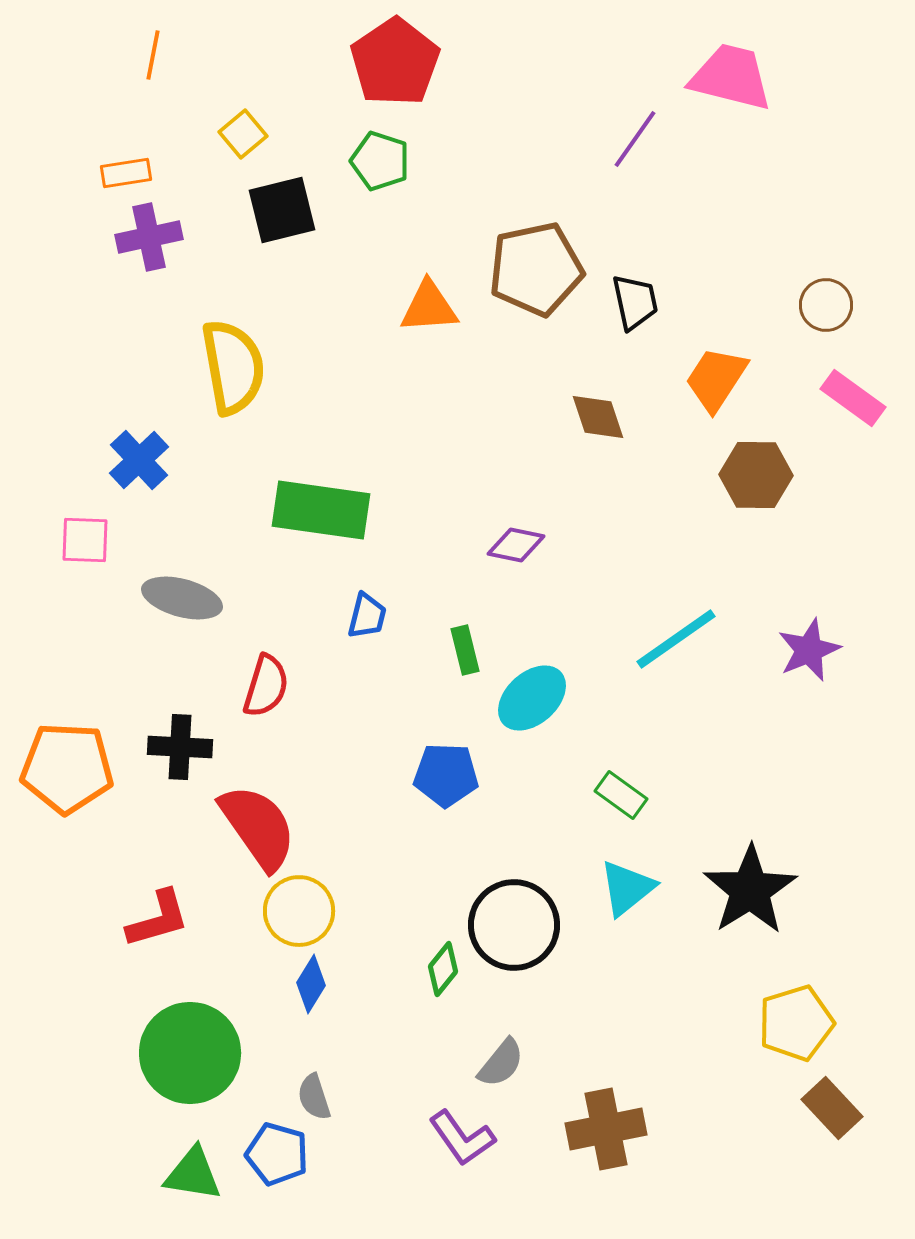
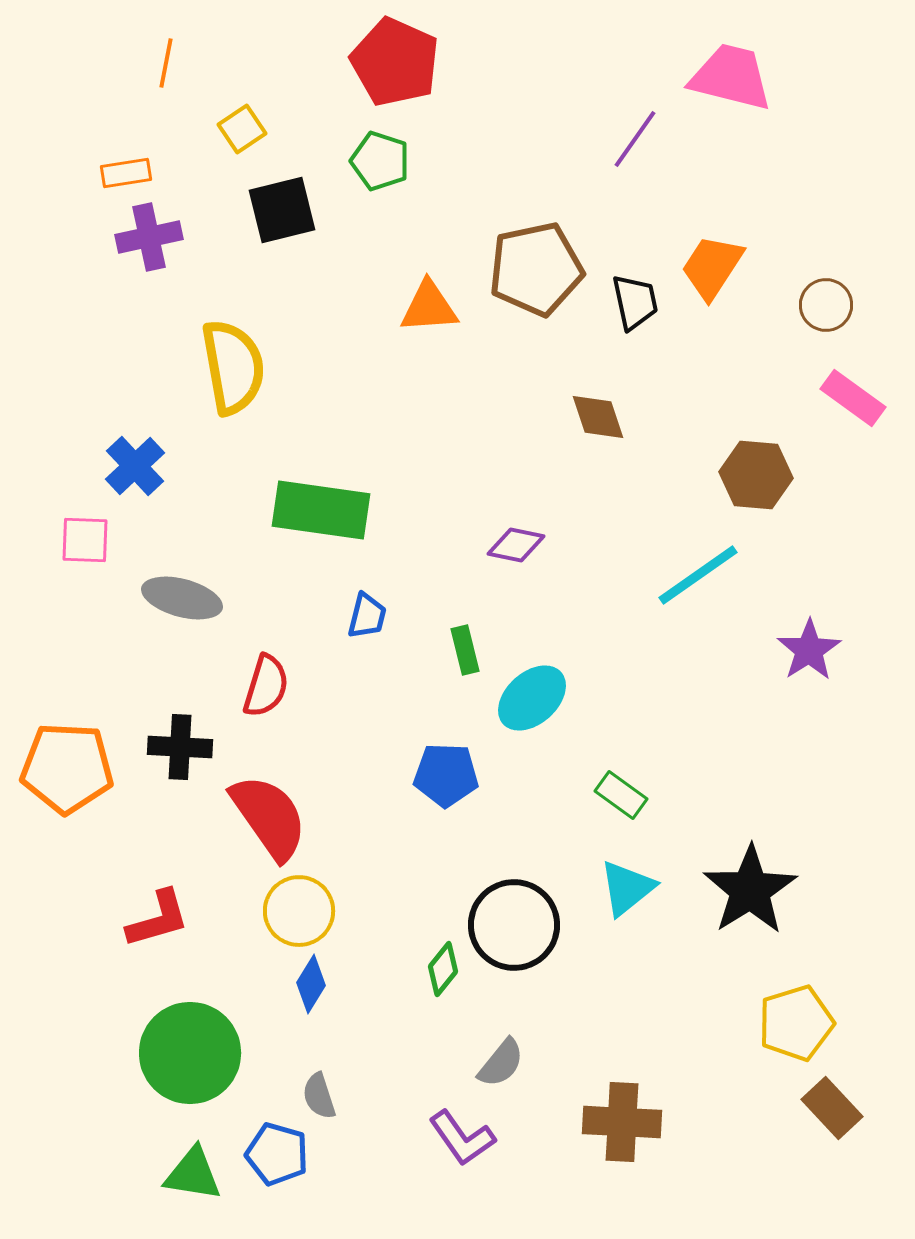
orange line at (153, 55): moved 13 px right, 8 px down
red pentagon at (395, 62): rotated 14 degrees counterclockwise
yellow square at (243, 134): moved 1 px left, 5 px up; rotated 6 degrees clockwise
orange trapezoid at (716, 379): moved 4 px left, 112 px up
blue cross at (139, 460): moved 4 px left, 6 px down
brown hexagon at (756, 475): rotated 4 degrees clockwise
cyan line at (676, 639): moved 22 px right, 64 px up
purple star at (809, 650): rotated 10 degrees counterclockwise
red semicircle at (258, 827): moved 11 px right, 10 px up
gray semicircle at (314, 1097): moved 5 px right, 1 px up
brown cross at (606, 1129): moved 16 px right, 7 px up; rotated 14 degrees clockwise
